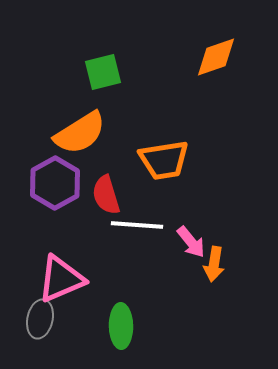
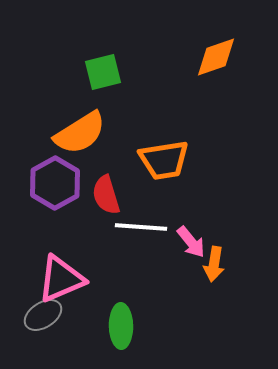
white line: moved 4 px right, 2 px down
gray ellipse: moved 3 px right, 4 px up; rotated 45 degrees clockwise
